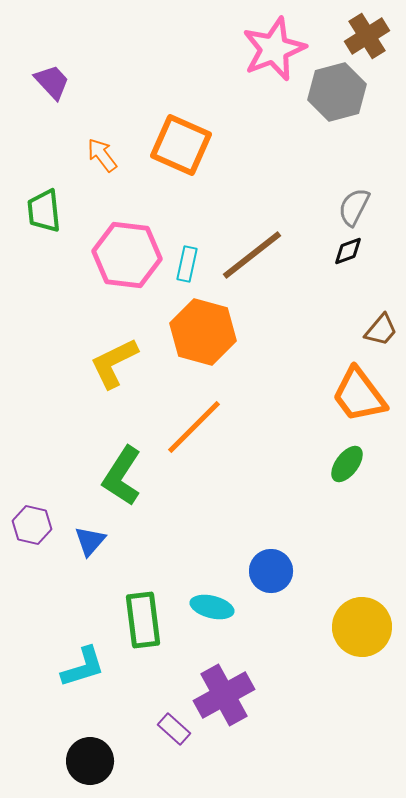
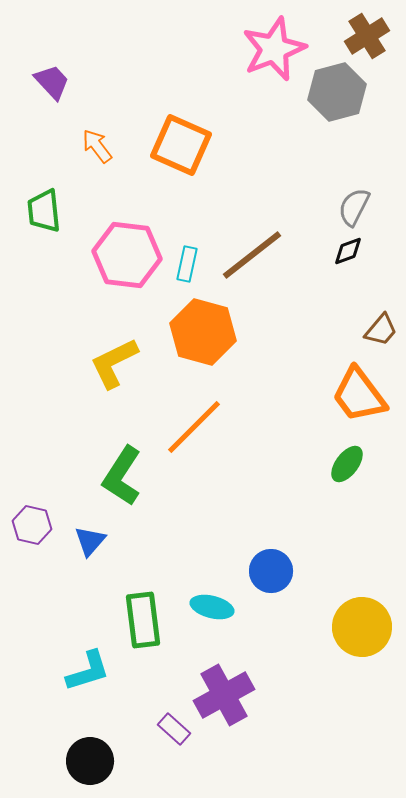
orange arrow: moved 5 px left, 9 px up
cyan L-shape: moved 5 px right, 4 px down
